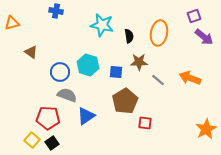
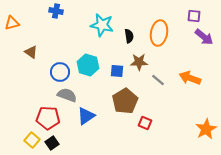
purple square: rotated 24 degrees clockwise
blue square: moved 1 px right, 1 px up
red square: rotated 16 degrees clockwise
